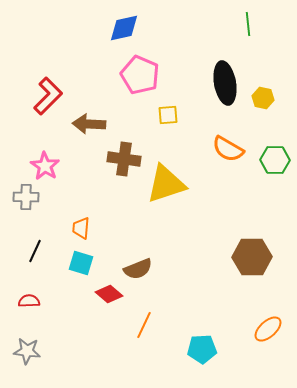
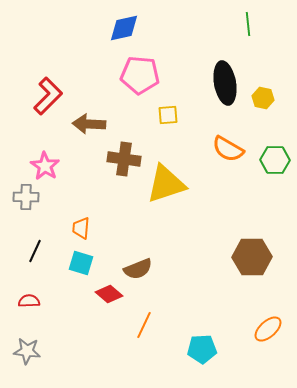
pink pentagon: rotated 18 degrees counterclockwise
